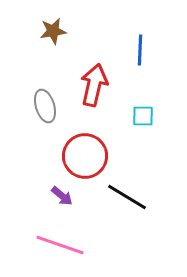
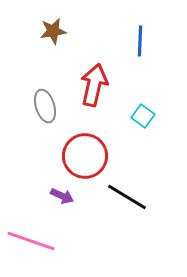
blue line: moved 9 px up
cyan square: rotated 35 degrees clockwise
purple arrow: rotated 15 degrees counterclockwise
pink line: moved 29 px left, 4 px up
